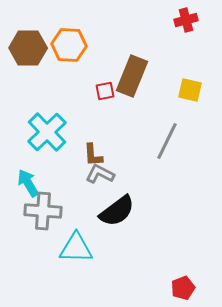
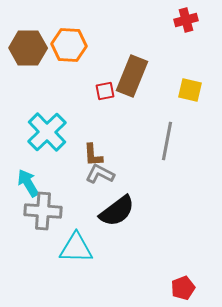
gray line: rotated 15 degrees counterclockwise
